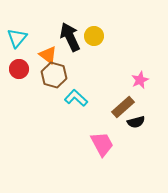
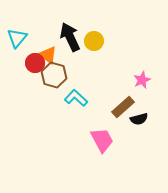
yellow circle: moved 5 px down
red circle: moved 16 px right, 6 px up
pink star: moved 2 px right
black semicircle: moved 3 px right, 3 px up
pink trapezoid: moved 4 px up
